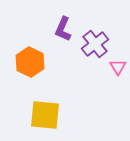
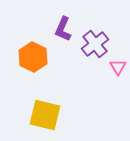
orange hexagon: moved 3 px right, 5 px up
yellow square: rotated 8 degrees clockwise
